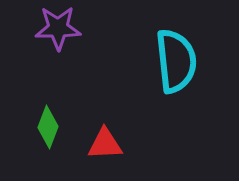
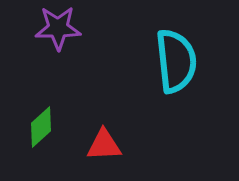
green diamond: moved 7 px left; rotated 27 degrees clockwise
red triangle: moved 1 px left, 1 px down
